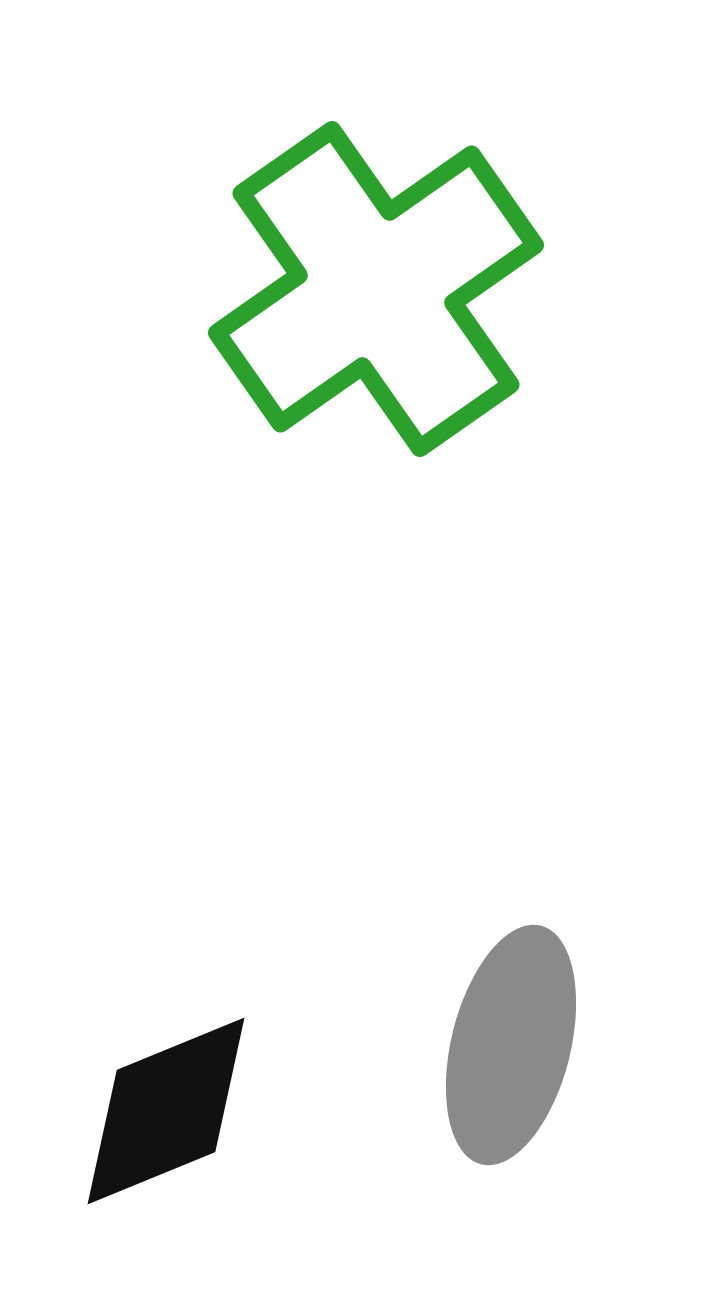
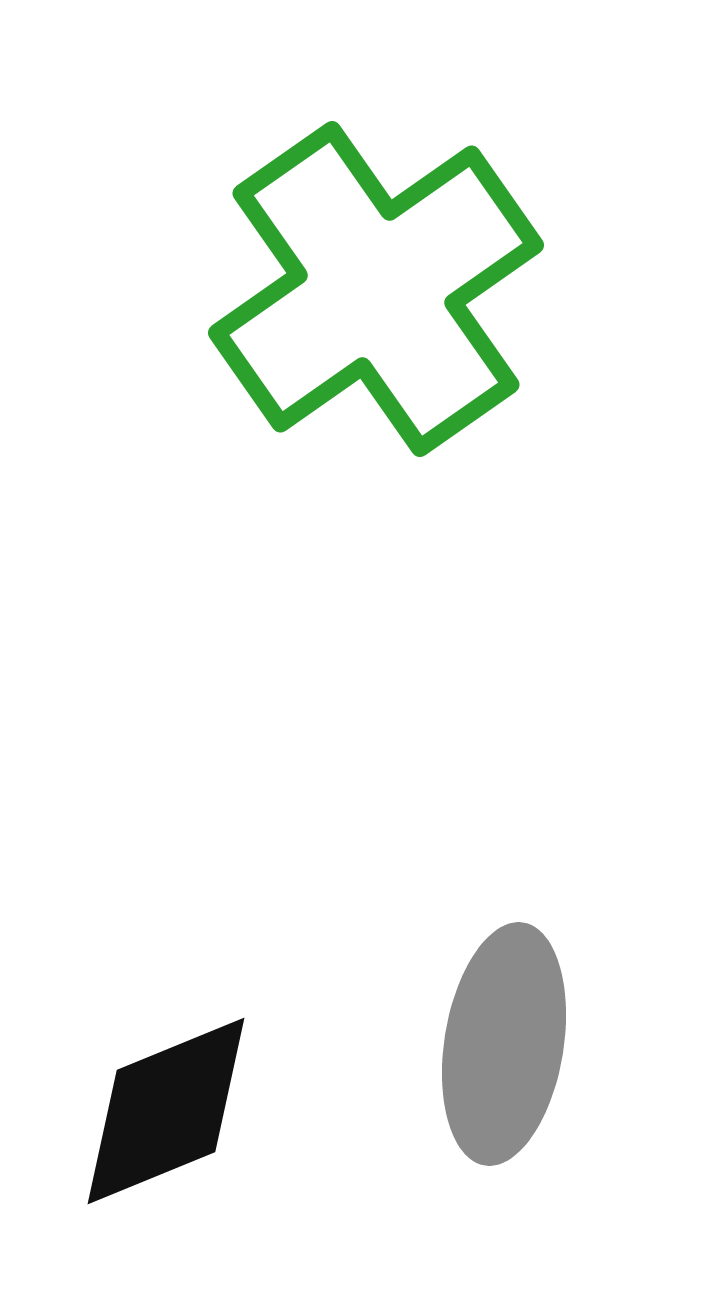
gray ellipse: moved 7 px left, 1 px up; rotated 5 degrees counterclockwise
